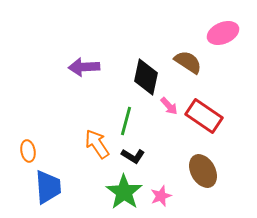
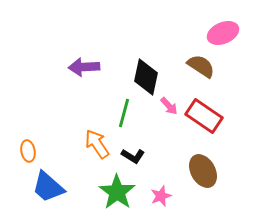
brown semicircle: moved 13 px right, 4 px down
green line: moved 2 px left, 8 px up
blue trapezoid: rotated 135 degrees clockwise
green star: moved 7 px left
